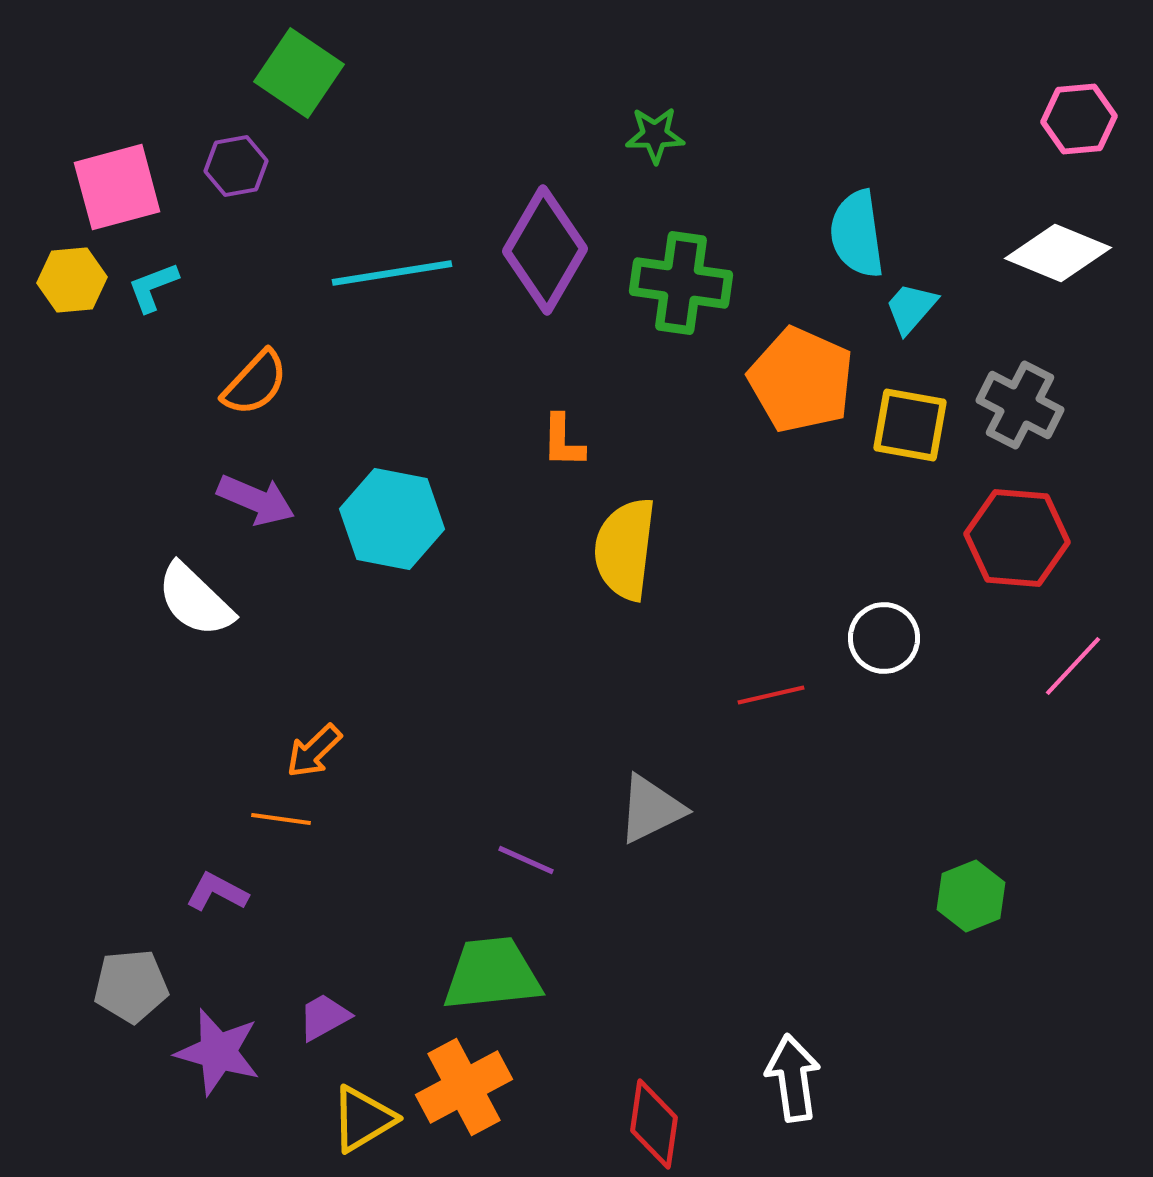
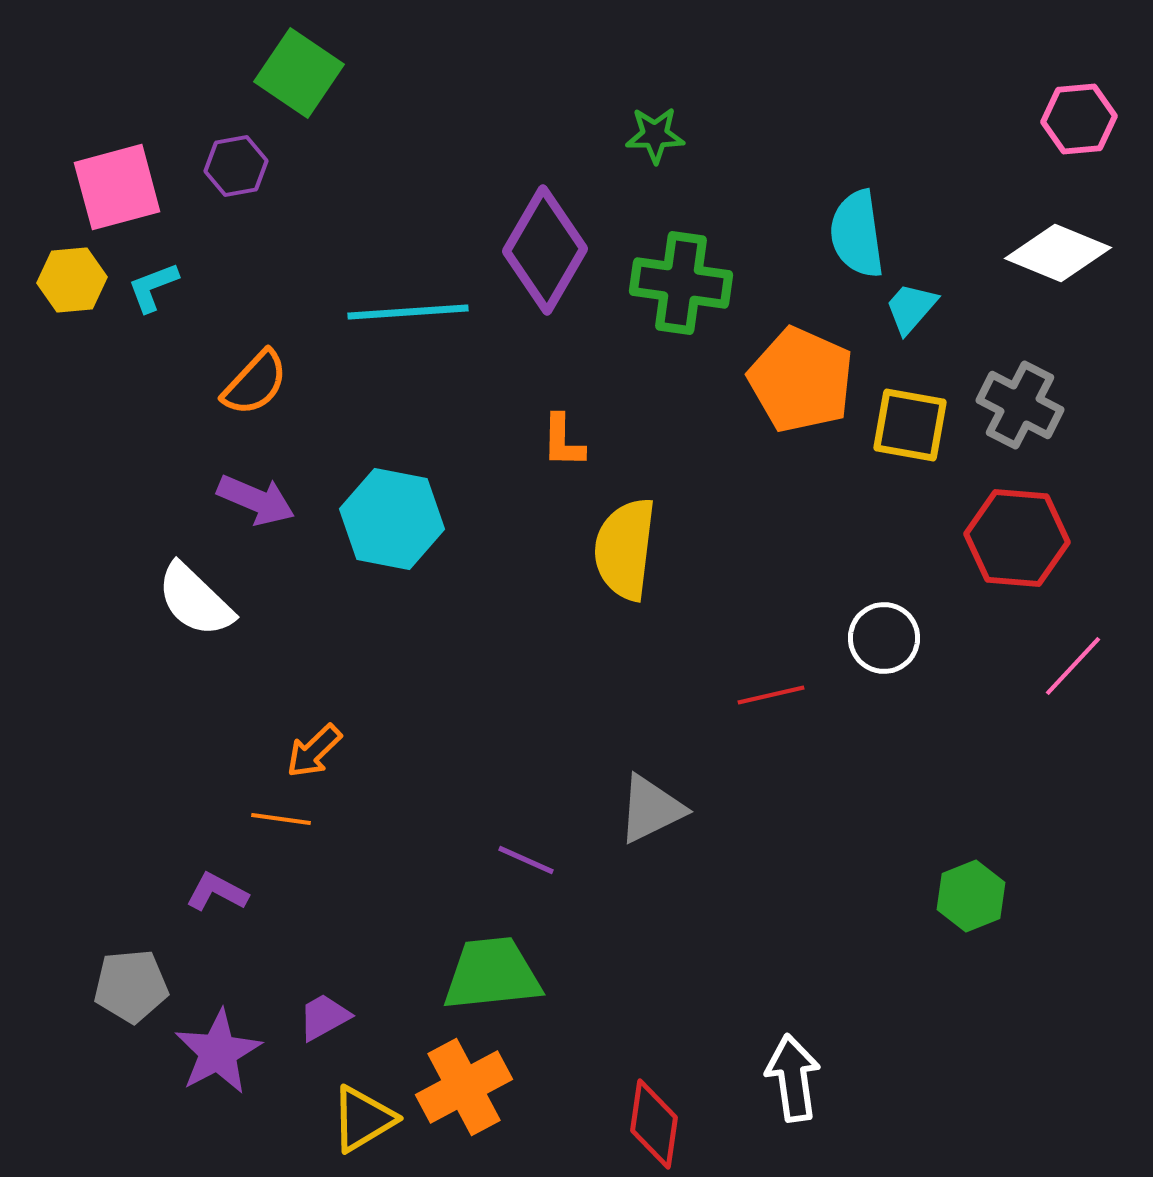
cyan line: moved 16 px right, 39 px down; rotated 5 degrees clockwise
purple star: rotated 28 degrees clockwise
